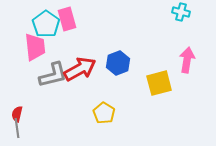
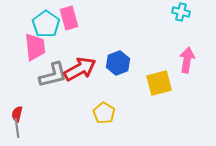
pink rectangle: moved 2 px right, 1 px up
